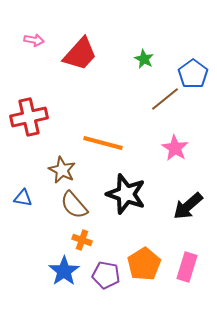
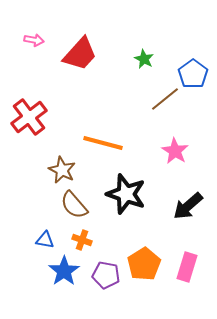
red cross: rotated 24 degrees counterclockwise
pink star: moved 3 px down
blue triangle: moved 22 px right, 42 px down
